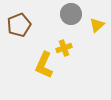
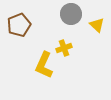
yellow triangle: rotated 35 degrees counterclockwise
